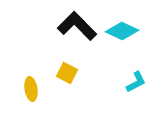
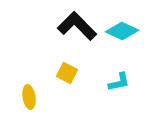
cyan L-shape: moved 17 px left; rotated 15 degrees clockwise
yellow ellipse: moved 2 px left, 8 px down
